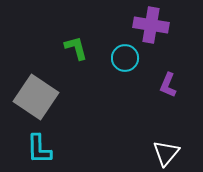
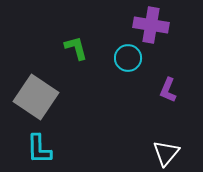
cyan circle: moved 3 px right
purple L-shape: moved 5 px down
